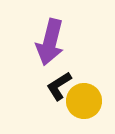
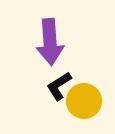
purple arrow: rotated 18 degrees counterclockwise
